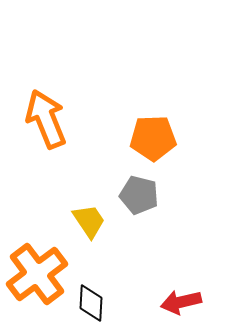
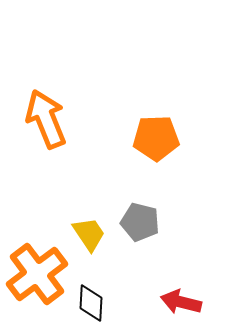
orange pentagon: moved 3 px right
gray pentagon: moved 1 px right, 27 px down
yellow trapezoid: moved 13 px down
red arrow: rotated 27 degrees clockwise
